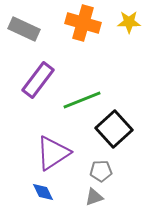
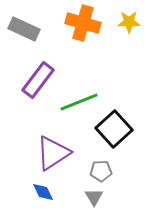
green line: moved 3 px left, 2 px down
gray triangle: rotated 42 degrees counterclockwise
